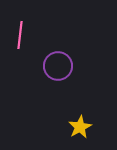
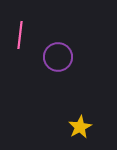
purple circle: moved 9 px up
